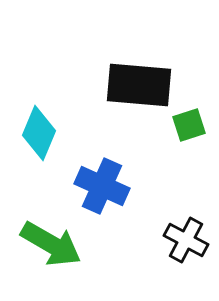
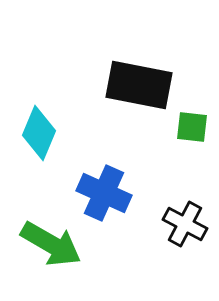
black rectangle: rotated 6 degrees clockwise
green square: moved 3 px right, 2 px down; rotated 24 degrees clockwise
blue cross: moved 2 px right, 7 px down
black cross: moved 1 px left, 16 px up
